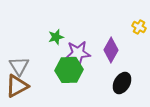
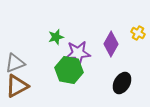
yellow cross: moved 1 px left, 6 px down
purple diamond: moved 6 px up
gray triangle: moved 4 px left, 3 px up; rotated 40 degrees clockwise
green hexagon: rotated 12 degrees clockwise
